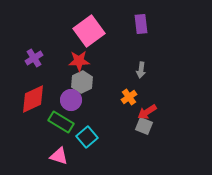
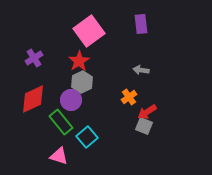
red star: rotated 30 degrees counterclockwise
gray arrow: rotated 91 degrees clockwise
green rectangle: rotated 20 degrees clockwise
